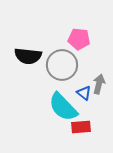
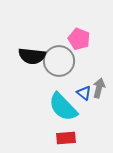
pink pentagon: rotated 15 degrees clockwise
black semicircle: moved 4 px right
gray circle: moved 3 px left, 4 px up
gray arrow: moved 4 px down
red rectangle: moved 15 px left, 11 px down
